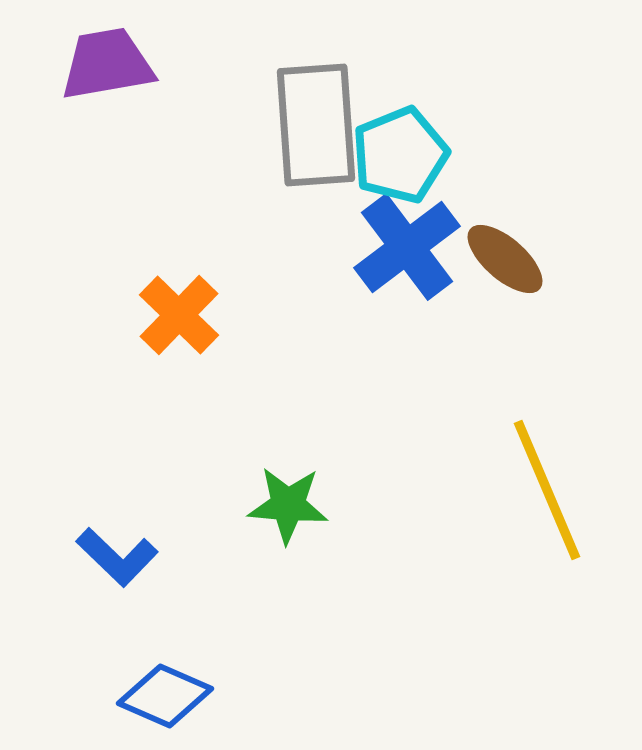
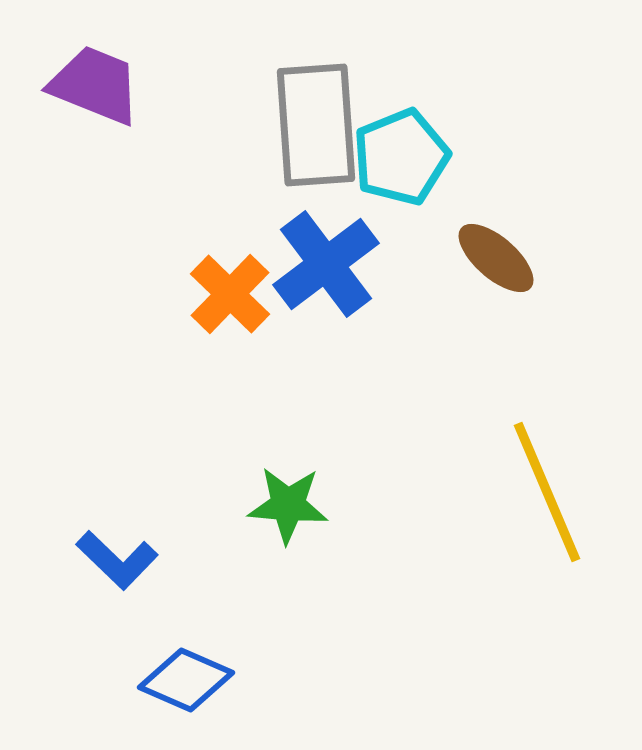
purple trapezoid: moved 12 px left, 21 px down; rotated 32 degrees clockwise
cyan pentagon: moved 1 px right, 2 px down
blue cross: moved 81 px left, 17 px down
brown ellipse: moved 9 px left, 1 px up
orange cross: moved 51 px right, 21 px up
yellow line: moved 2 px down
blue L-shape: moved 3 px down
blue diamond: moved 21 px right, 16 px up
